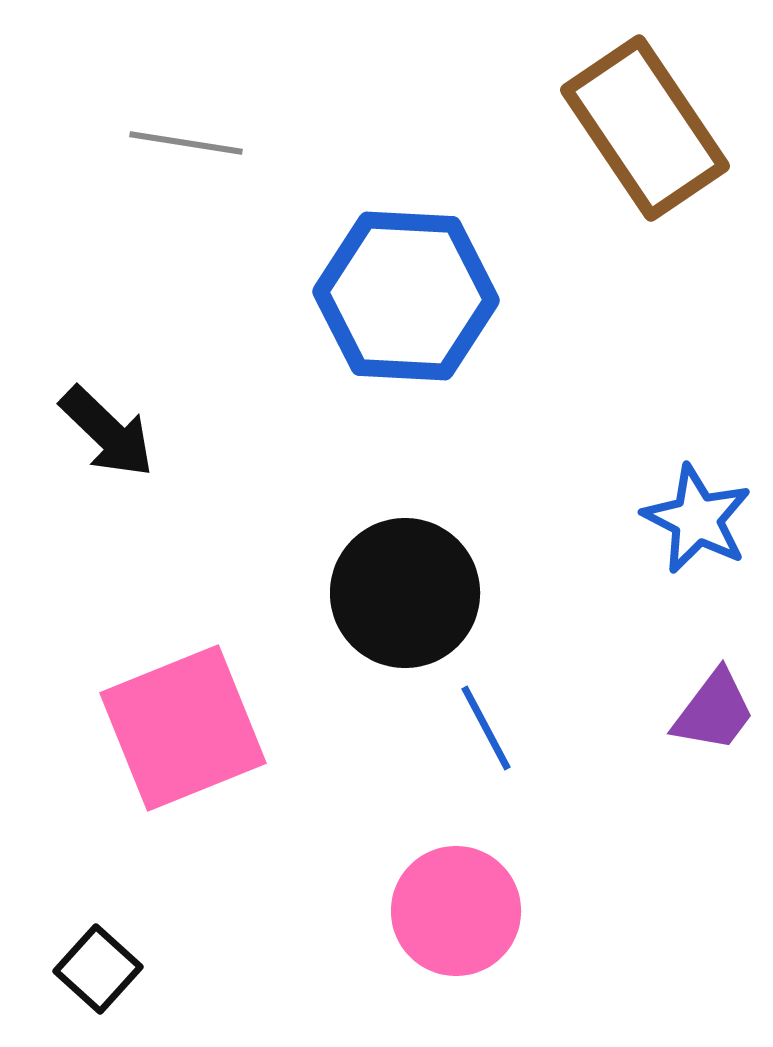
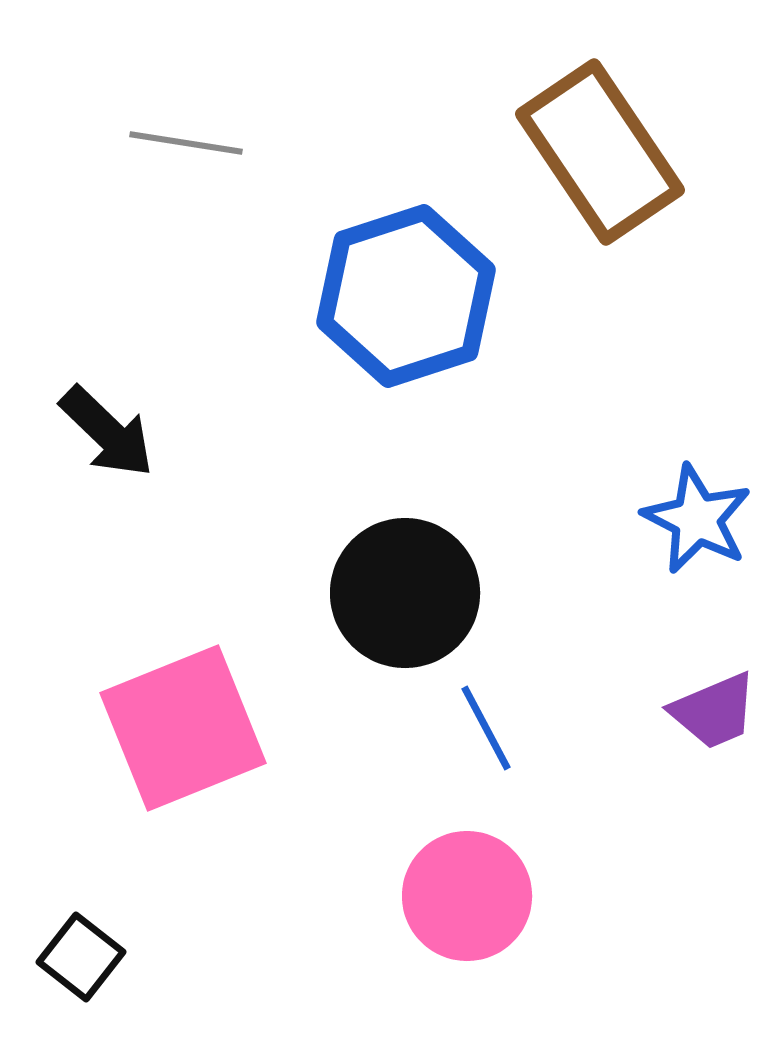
brown rectangle: moved 45 px left, 24 px down
blue hexagon: rotated 21 degrees counterclockwise
purple trapezoid: rotated 30 degrees clockwise
pink circle: moved 11 px right, 15 px up
black square: moved 17 px left, 12 px up; rotated 4 degrees counterclockwise
